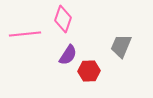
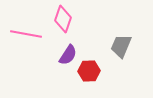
pink line: moved 1 px right; rotated 16 degrees clockwise
